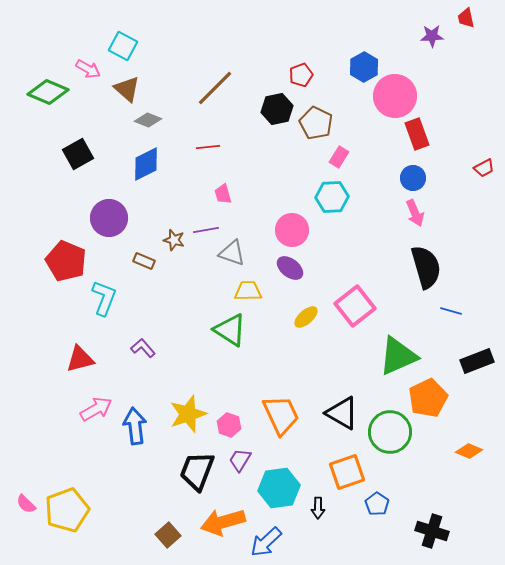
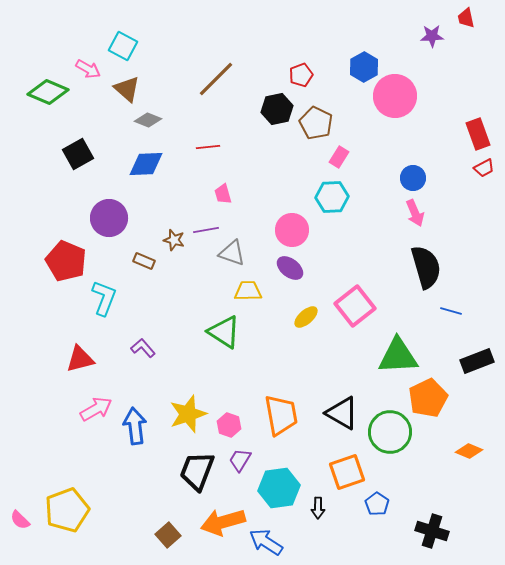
brown line at (215, 88): moved 1 px right, 9 px up
red rectangle at (417, 134): moved 61 px right
blue diamond at (146, 164): rotated 24 degrees clockwise
green triangle at (230, 330): moved 6 px left, 2 px down
green triangle at (398, 356): rotated 21 degrees clockwise
orange trapezoid at (281, 415): rotated 15 degrees clockwise
pink semicircle at (26, 504): moved 6 px left, 16 px down
blue arrow at (266, 542): rotated 76 degrees clockwise
